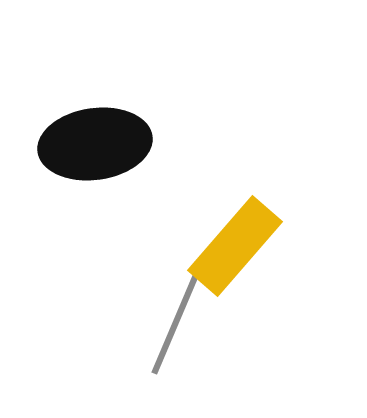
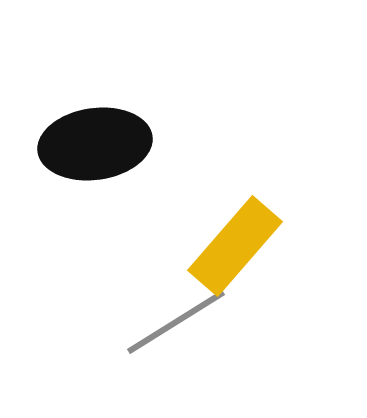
gray line: rotated 35 degrees clockwise
